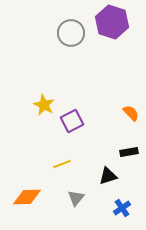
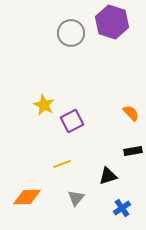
black rectangle: moved 4 px right, 1 px up
